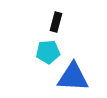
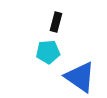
blue triangle: moved 7 px right; rotated 32 degrees clockwise
